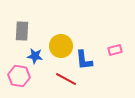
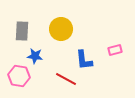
yellow circle: moved 17 px up
